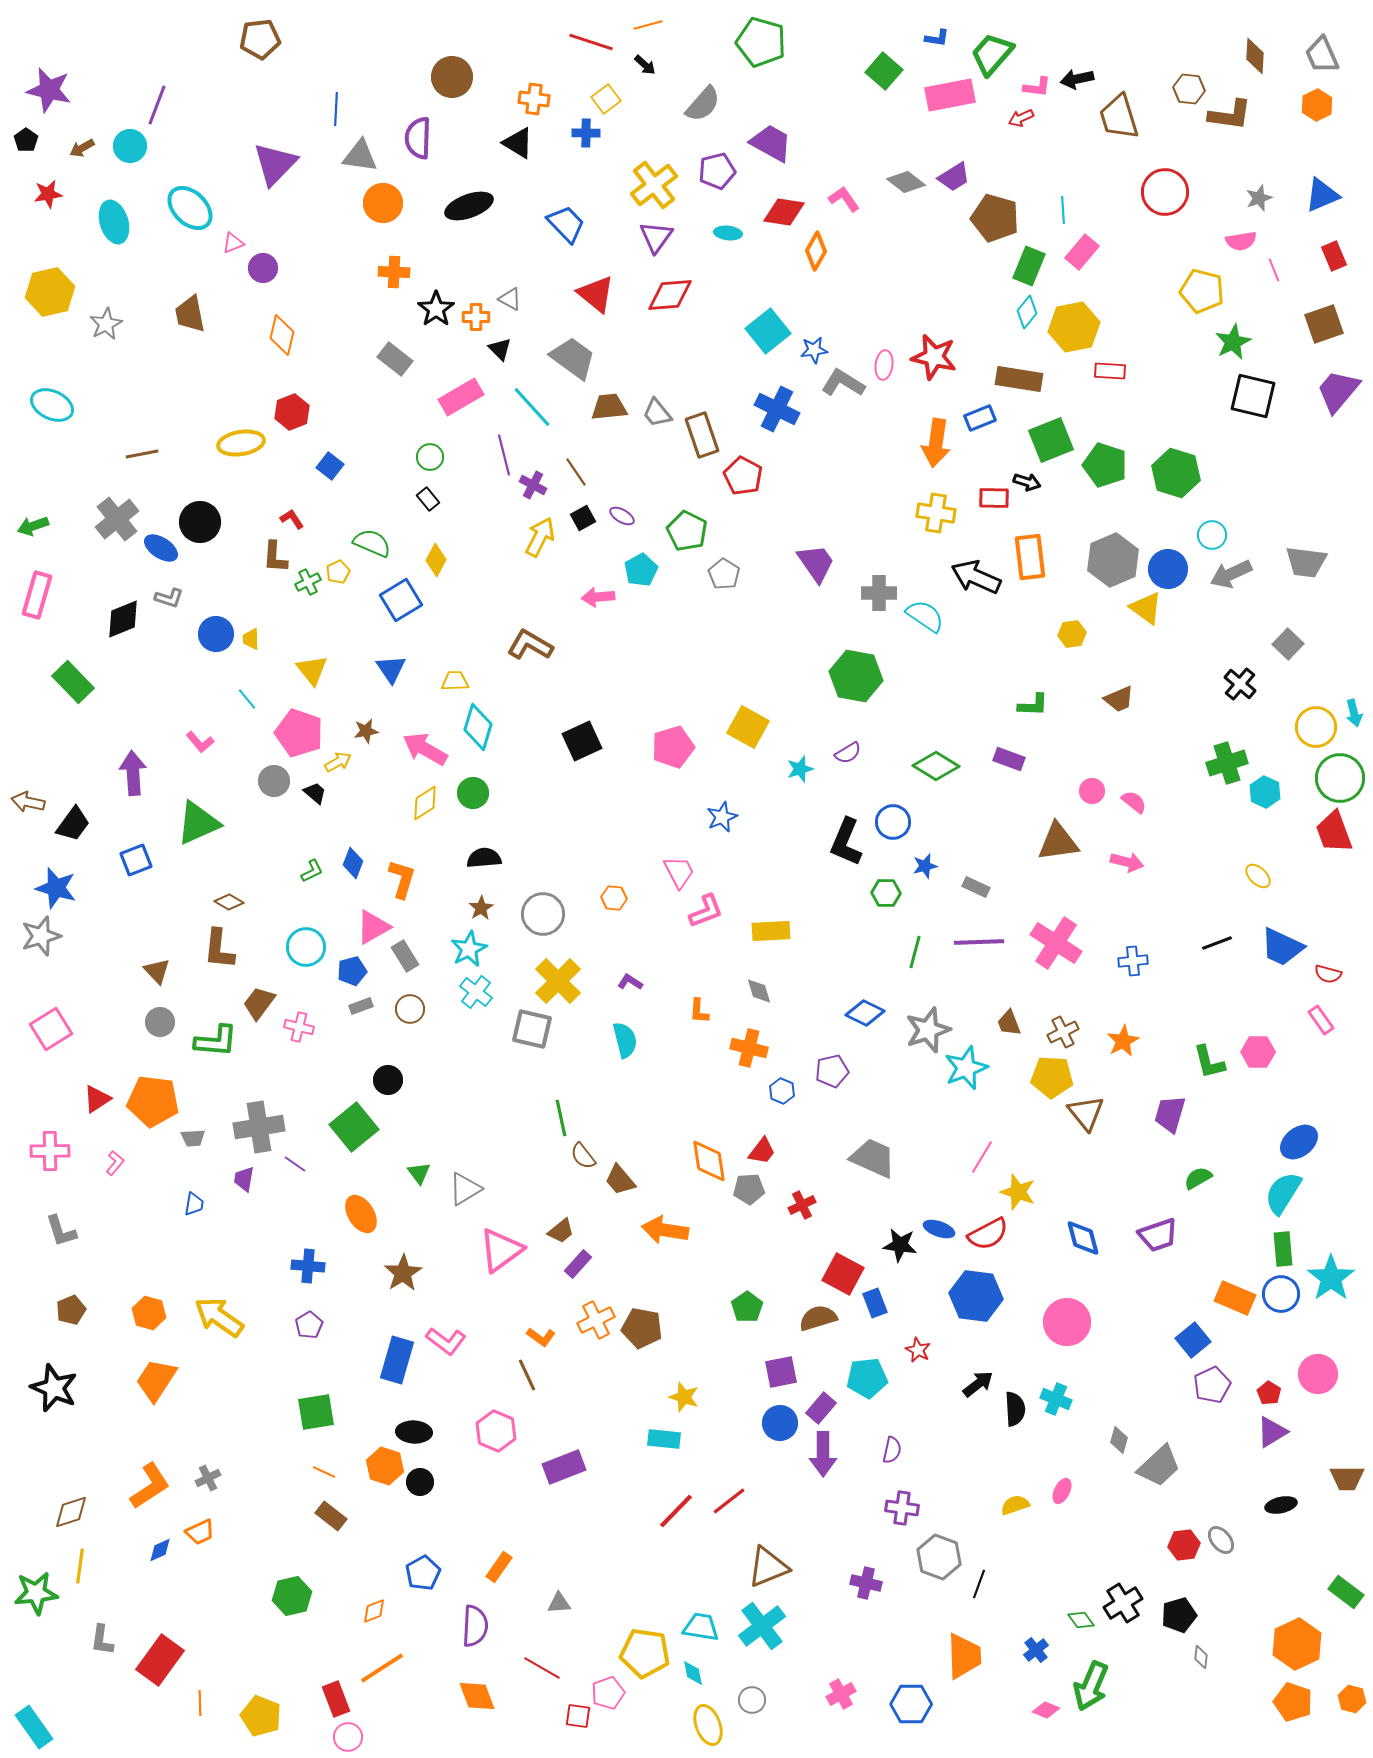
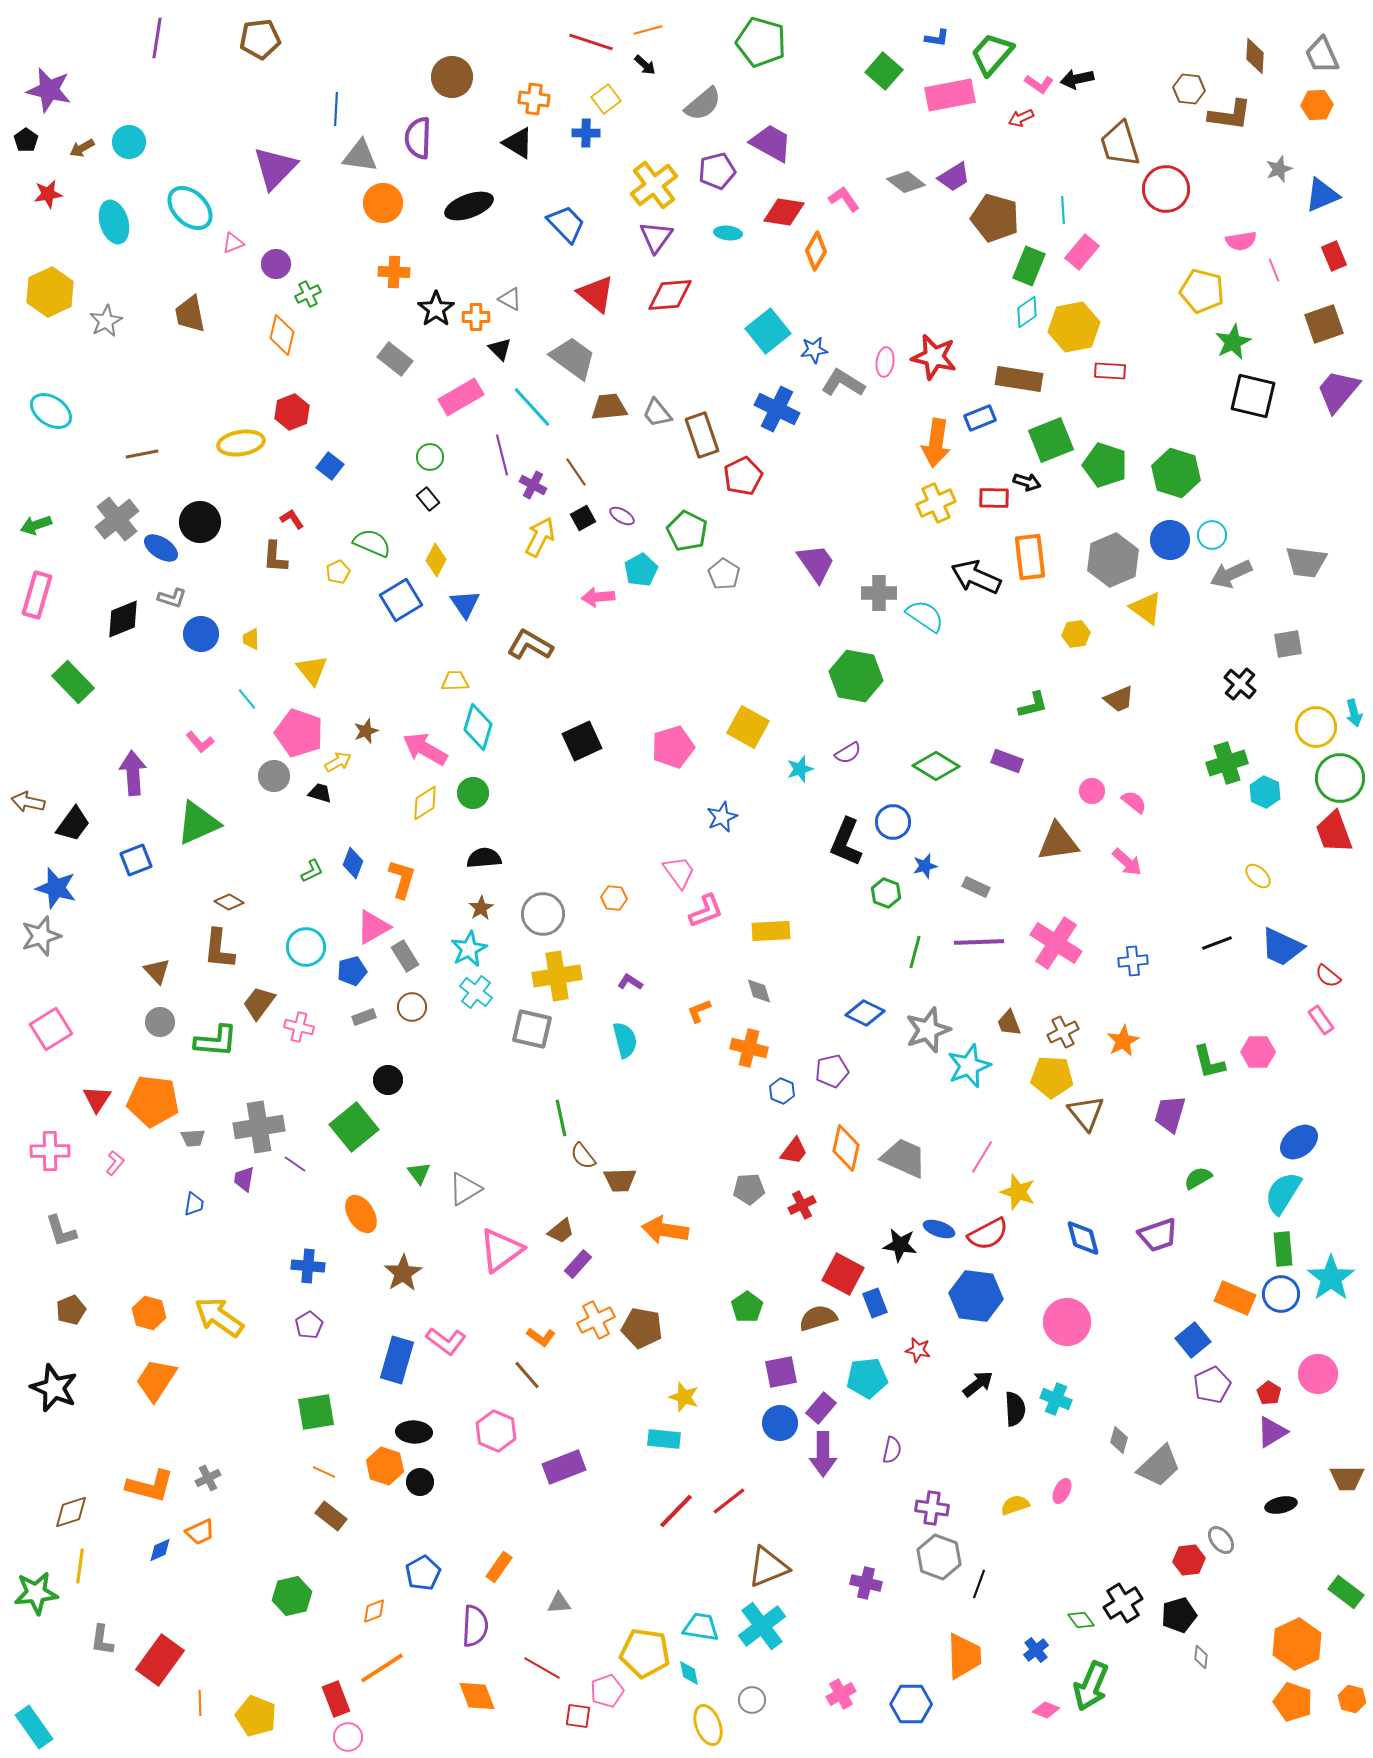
orange line at (648, 25): moved 5 px down
pink L-shape at (1037, 87): moved 2 px right, 3 px up; rotated 28 degrees clockwise
gray semicircle at (703, 104): rotated 9 degrees clockwise
purple line at (157, 105): moved 67 px up; rotated 12 degrees counterclockwise
orange hexagon at (1317, 105): rotated 24 degrees clockwise
brown trapezoid at (1119, 117): moved 1 px right, 27 px down
cyan circle at (130, 146): moved 1 px left, 4 px up
purple triangle at (275, 164): moved 4 px down
red circle at (1165, 192): moved 1 px right, 3 px up
gray star at (1259, 198): moved 20 px right, 29 px up
purple circle at (263, 268): moved 13 px right, 4 px up
yellow hexagon at (50, 292): rotated 12 degrees counterclockwise
cyan diamond at (1027, 312): rotated 16 degrees clockwise
gray star at (106, 324): moved 3 px up
pink ellipse at (884, 365): moved 1 px right, 3 px up
cyan ellipse at (52, 405): moved 1 px left, 6 px down; rotated 9 degrees clockwise
purple line at (504, 455): moved 2 px left
red pentagon at (743, 476): rotated 18 degrees clockwise
yellow cross at (936, 513): moved 10 px up; rotated 33 degrees counterclockwise
green arrow at (33, 526): moved 3 px right, 1 px up
blue circle at (1168, 569): moved 2 px right, 29 px up
green cross at (308, 582): moved 288 px up
gray L-shape at (169, 598): moved 3 px right
blue circle at (216, 634): moved 15 px left
yellow hexagon at (1072, 634): moved 4 px right
gray square at (1288, 644): rotated 36 degrees clockwise
blue triangle at (391, 669): moved 74 px right, 65 px up
green L-shape at (1033, 705): rotated 16 degrees counterclockwise
brown star at (366, 731): rotated 10 degrees counterclockwise
purple rectangle at (1009, 759): moved 2 px left, 2 px down
gray circle at (274, 781): moved 5 px up
black trapezoid at (315, 793): moved 5 px right; rotated 25 degrees counterclockwise
pink arrow at (1127, 862): rotated 28 degrees clockwise
pink trapezoid at (679, 872): rotated 9 degrees counterclockwise
green hexagon at (886, 893): rotated 20 degrees clockwise
red semicircle at (1328, 974): moved 2 px down; rotated 24 degrees clockwise
yellow cross at (558, 981): moved 1 px left, 5 px up; rotated 36 degrees clockwise
gray rectangle at (361, 1006): moved 3 px right, 11 px down
brown circle at (410, 1009): moved 2 px right, 2 px up
orange L-shape at (699, 1011): rotated 64 degrees clockwise
cyan star at (966, 1068): moved 3 px right, 2 px up
red triangle at (97, 1099): rotated 24 degrees counterclockwise
red trapezoid at (762, 1151): moved 32 px right
gray trapezoid at (873, 1158): moved 31 px right
orange diamond at (709, 1161): moved 137 px right, 13 px up; rotated 21 degrees clockwise
brown trapezoid at (620, 1180): rotated 52 degrees counterclockwise
red star at (918, 1350): rotated 15 degrees counterclockwise
brown line at (527, 1375): rotated 16 degrees counterclockwise
orange L-shape at (150, 1486): rotated 48 degrees clockwise
purple cross at (902, 1508): moved 30 px right
red hexagon at (1184, 1545): moved 5 px right, 15 px down
cyan diamond at (693, 1673): moved 4 px left
pink pentagon at (608, 1693): moved 1 px left, 2 px up
yellow pentagon at (261, 1716): moved 5 px left
